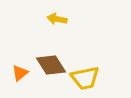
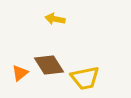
yellow arrow: moved 2 px left
brown diamond: moved 2 px left
